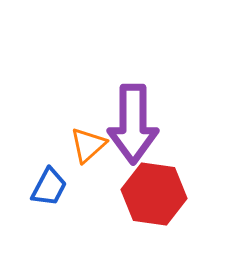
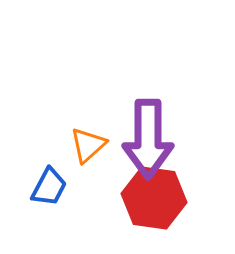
purple arrow: moved 15 px right, 15 px down
red hexagon: moved 4 px down
